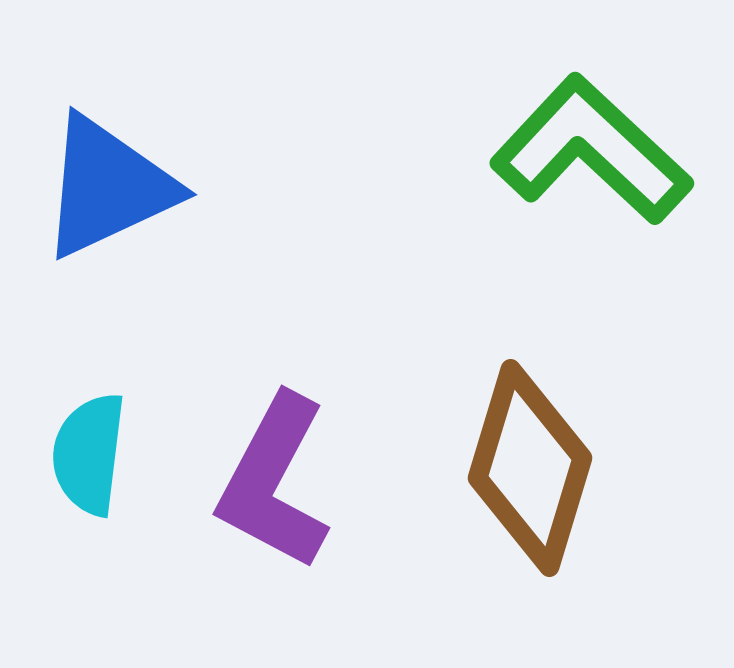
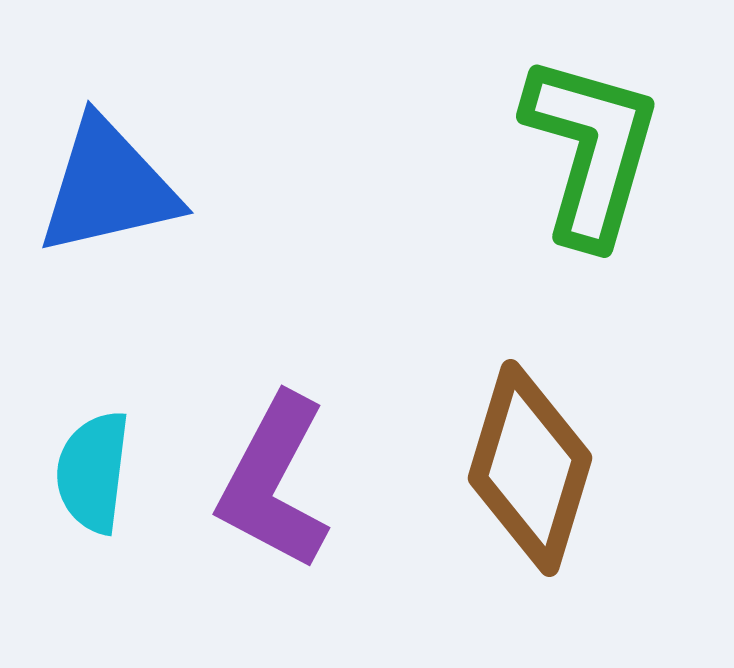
green L-shape: rotated 63 degrees clockwise
blue triangle: rotated 12 degrees clockwise
cyan semicircle: moved 4 px right, 18 px down
